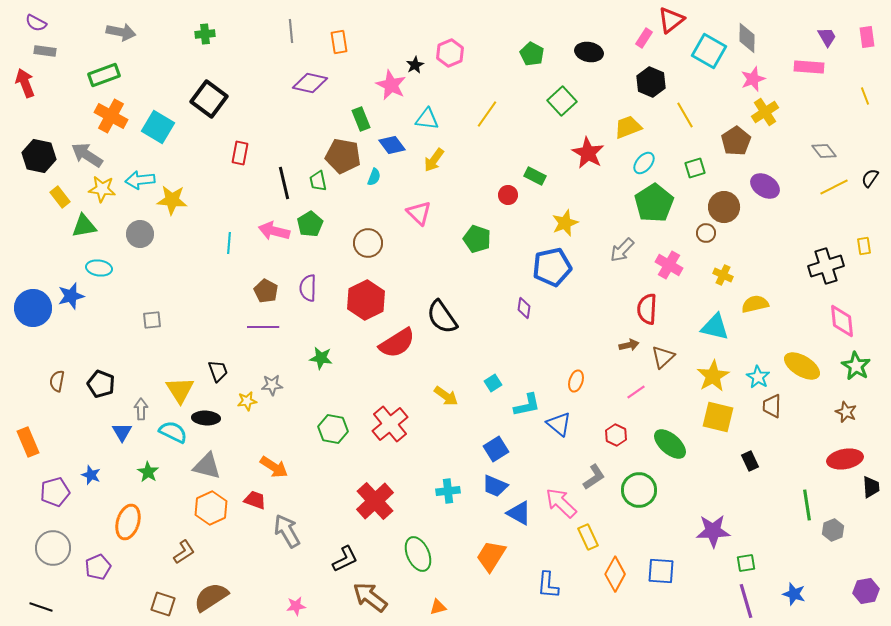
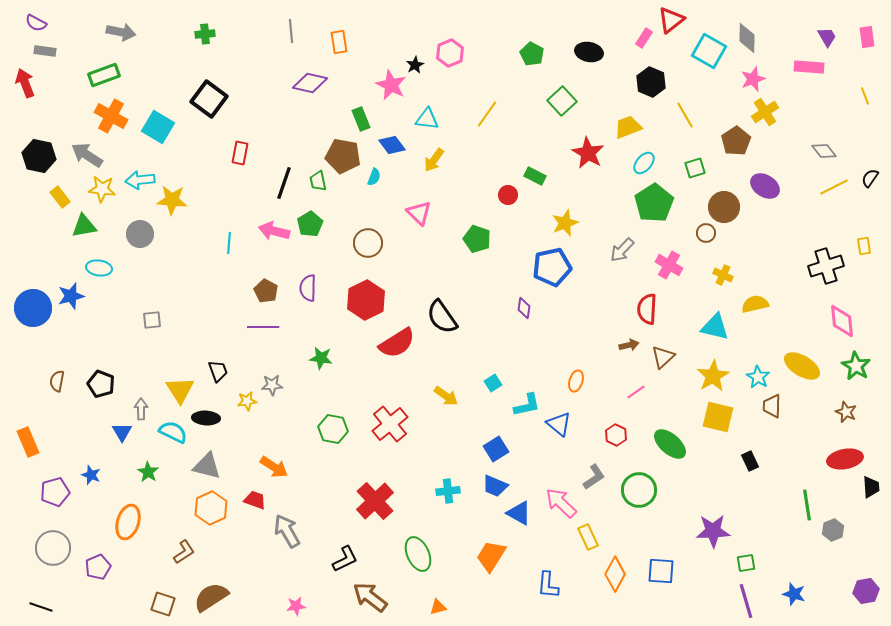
black line at (284, 183): rotated 32 degrees clockwise
